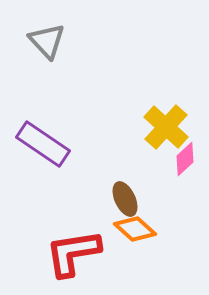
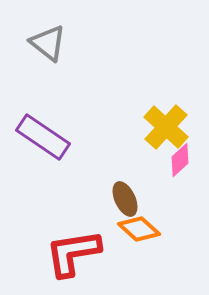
gray triangle: moved 1 px right, 2 px down; rotated 9 degrees counterclockwise
purple rectangle: moved 7 px up
pink diamond: moved 5 px left, 1 px down
orange diamond: moved 4 px right
